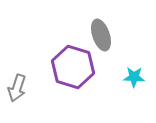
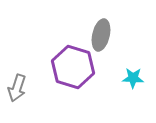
gray ellipse: rotated 32 degrees clockwise
cyan star: moved 1 px left, 1 px down
